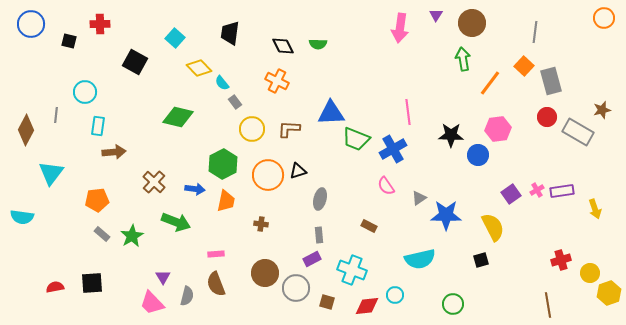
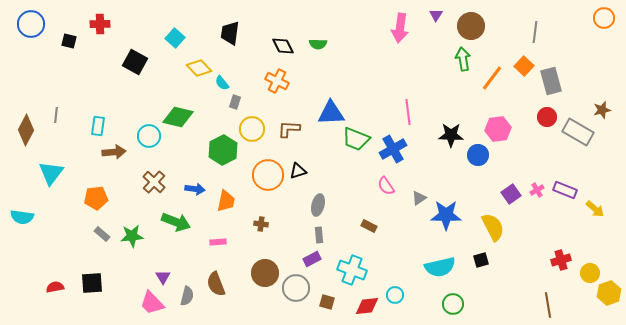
brown circle at (472, 23): moved 1 px left, 3 px down
orange line at (490, 83): moved 2 px right, 5 px up
cyan circle at (85, 92): moved 64 px right, 44 px down
gray rectangle at (235, 102): rotated 56 degrees clockwise
green hexagon at (223, 164): moved 14 px up
purple rectangle at (562, 191): moved 3 px right, 1 px up; rotated 30 degrees clockwise
gray ellipse at (320, 199): moved 2 px left, 6 px down
orange pentagon at (97, 200): moved 1 px left, 2 px up
yellow arrow at (595, 209): rotated 30 degrees counterclockwise
green star at (132, 236): rotated 25 degrees clockwise
pink rectangle at (216, 254): moved 2 px right, 12 px up
cyan semicircle at (420, 259): moved 20 px right, 8 px down
